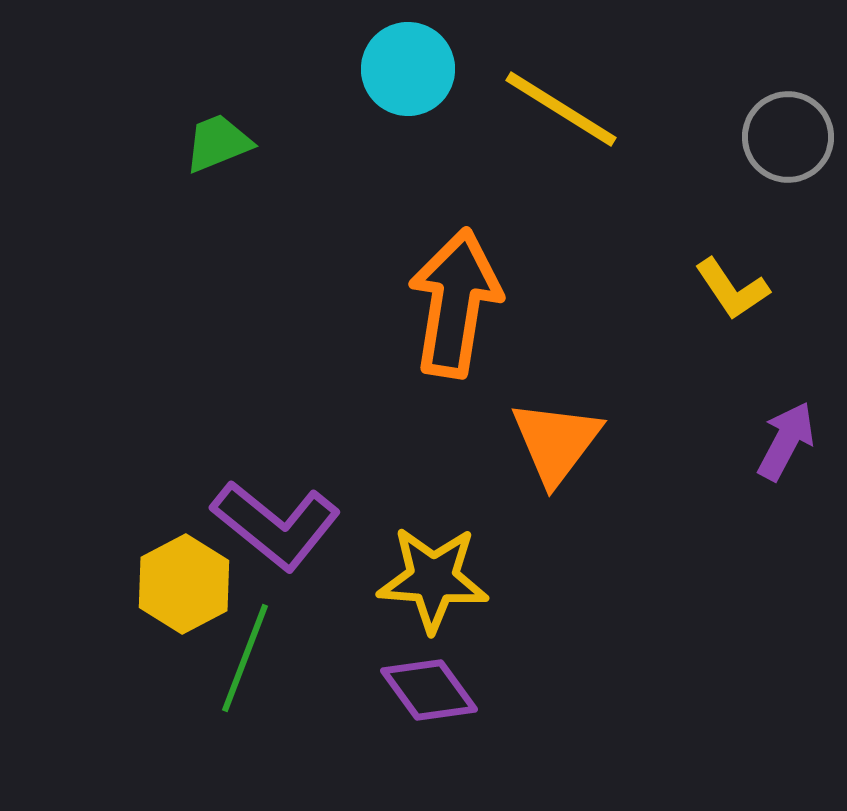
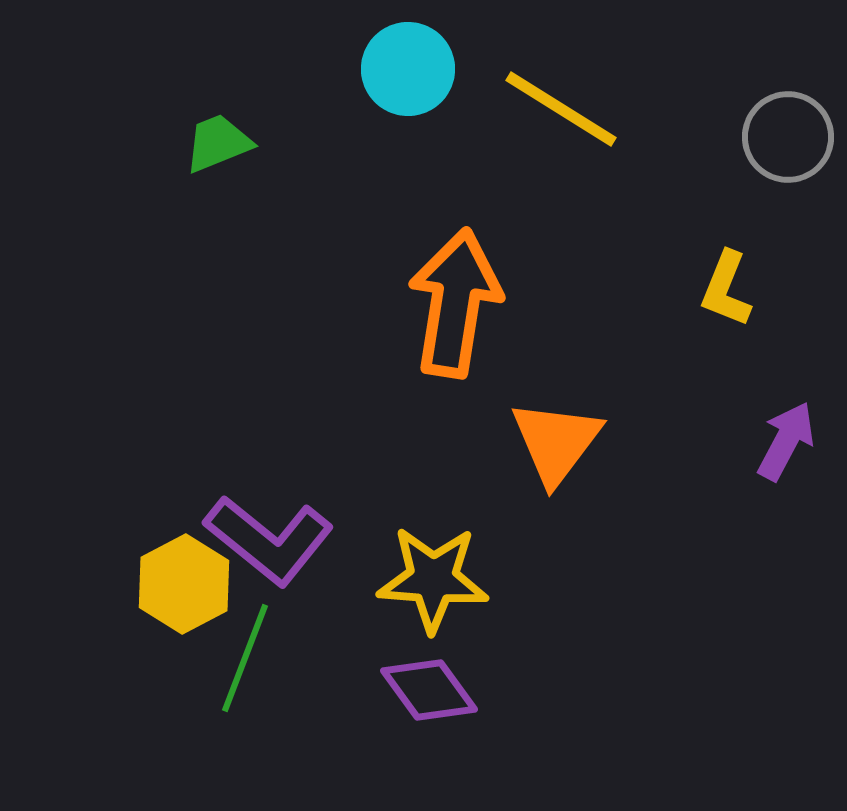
yellow L-shape: moved 6 px left; rotated 56 degrees clockwise
purple L-shape: moved 7 px left, 15 px down
